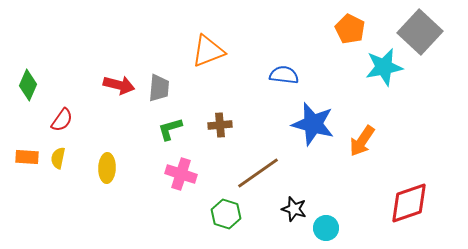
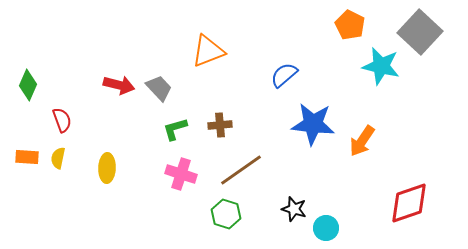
orange pentagon: moved 4 px up
cyan star: moved 3 px left, 1 px up; rotated 24 degrees clockwise
blue semicircle: rotated 48 degrees counterclockwise
gray trapezoid: rotated 48 degrees counterclockwise
red semicircle: rotated 55 degrees counterclockwise
blue star: rotated 9 degrees counterclockwise
green L-shape: moved 5 px right
brown line: moved 17 px left, 3 px up
